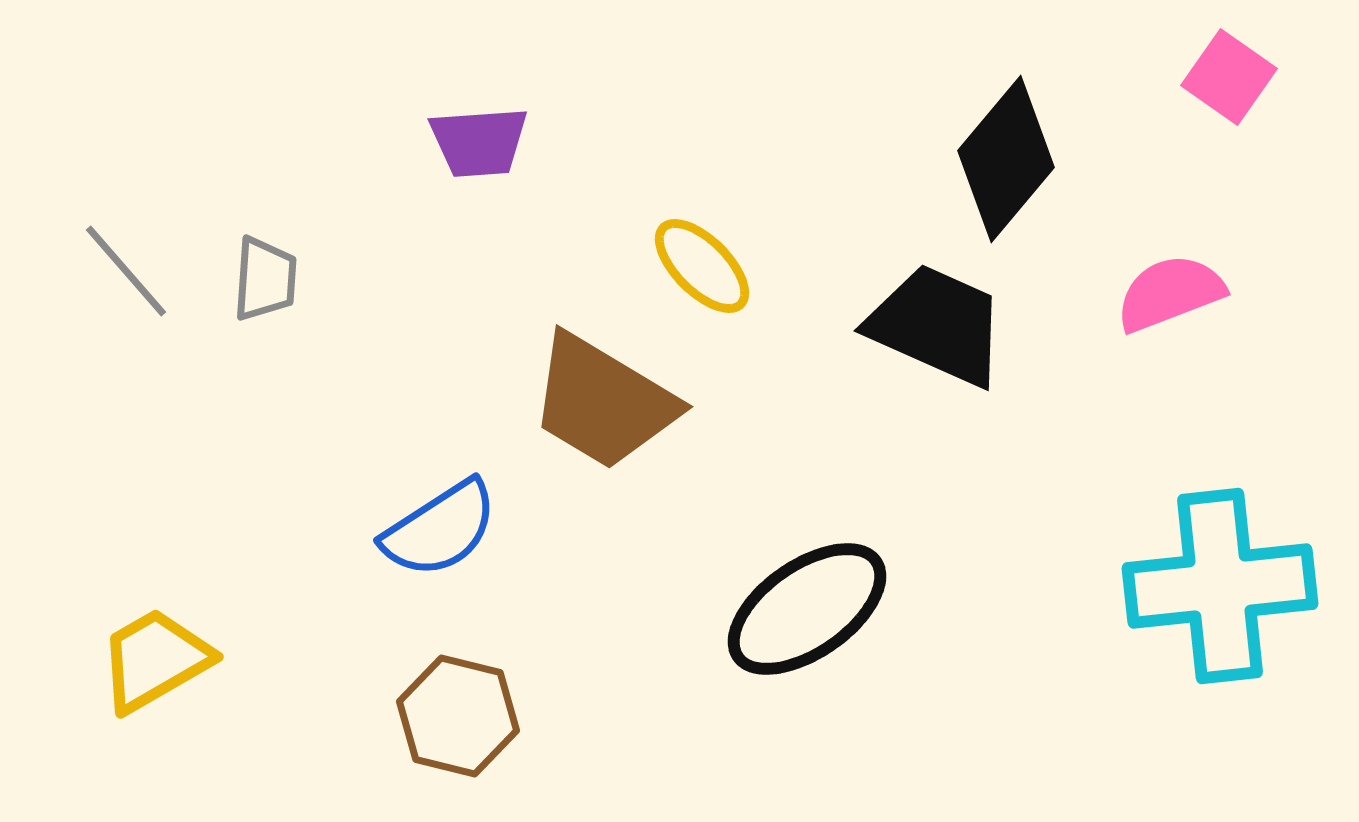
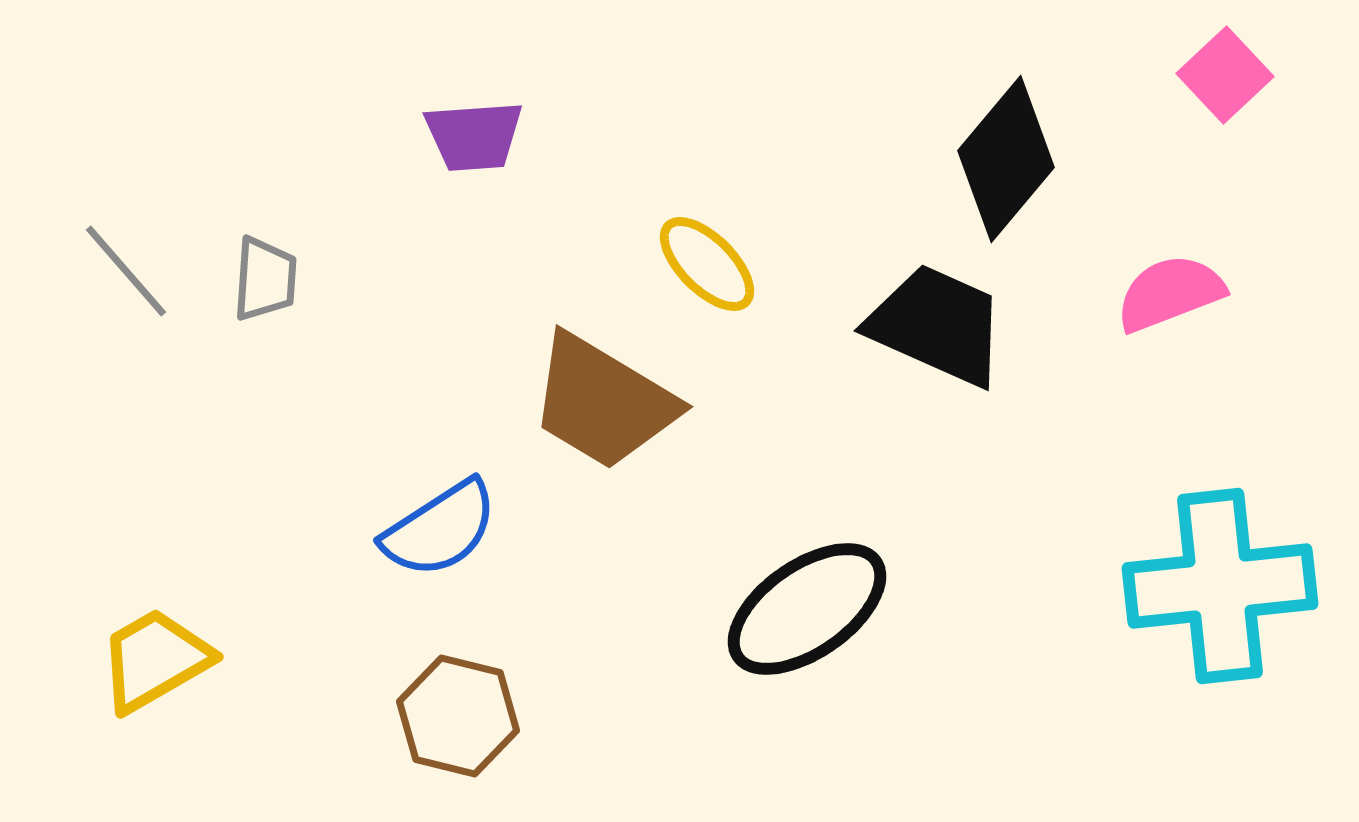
pink square: moved 4 px left, 2 px up; rotated 12 degrees clockwise
purple trapezoid: moved 5 px left, 6 px up
yellow ellipse: moved 5 px right, 2 px up
